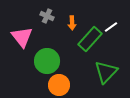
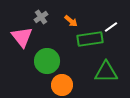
gray cross: moved 6 px left, 1 px down; rotated 32 degrees clockwise
orange arrow: moved 1 px left, 2 px up; rotated 48 degrees counterclockwise
green rectangle: rotated 40 degrees clockwise
green triangle: rotated 45 degrees clockwise
orange circle: moved 3 px right
